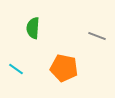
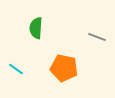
green semicircle: moved 3 px right
gray line: moved 1 px down
